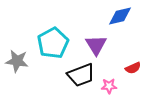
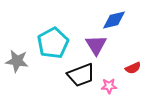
blue diamond: moved 6 px left, 4 px down
